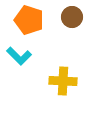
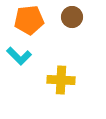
orange pentagon: rotated 24 degrees counterclockwise
yellow cross: moved 2 px left, 1 px up
